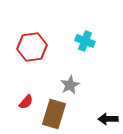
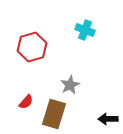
cyan cross: moved 11 px up
red hexagon: rotated 8 degrees counterclockwise
